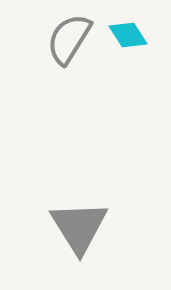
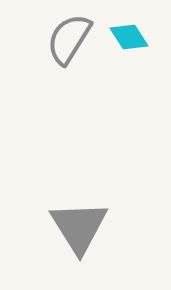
cyan diamond: moved 1 px right, 2 px down
